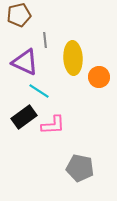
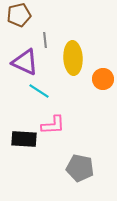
orange circle: moved 4 px right, 2 px down
black rectangle: moved 22 px down; rotated 40 degrees clockwise
